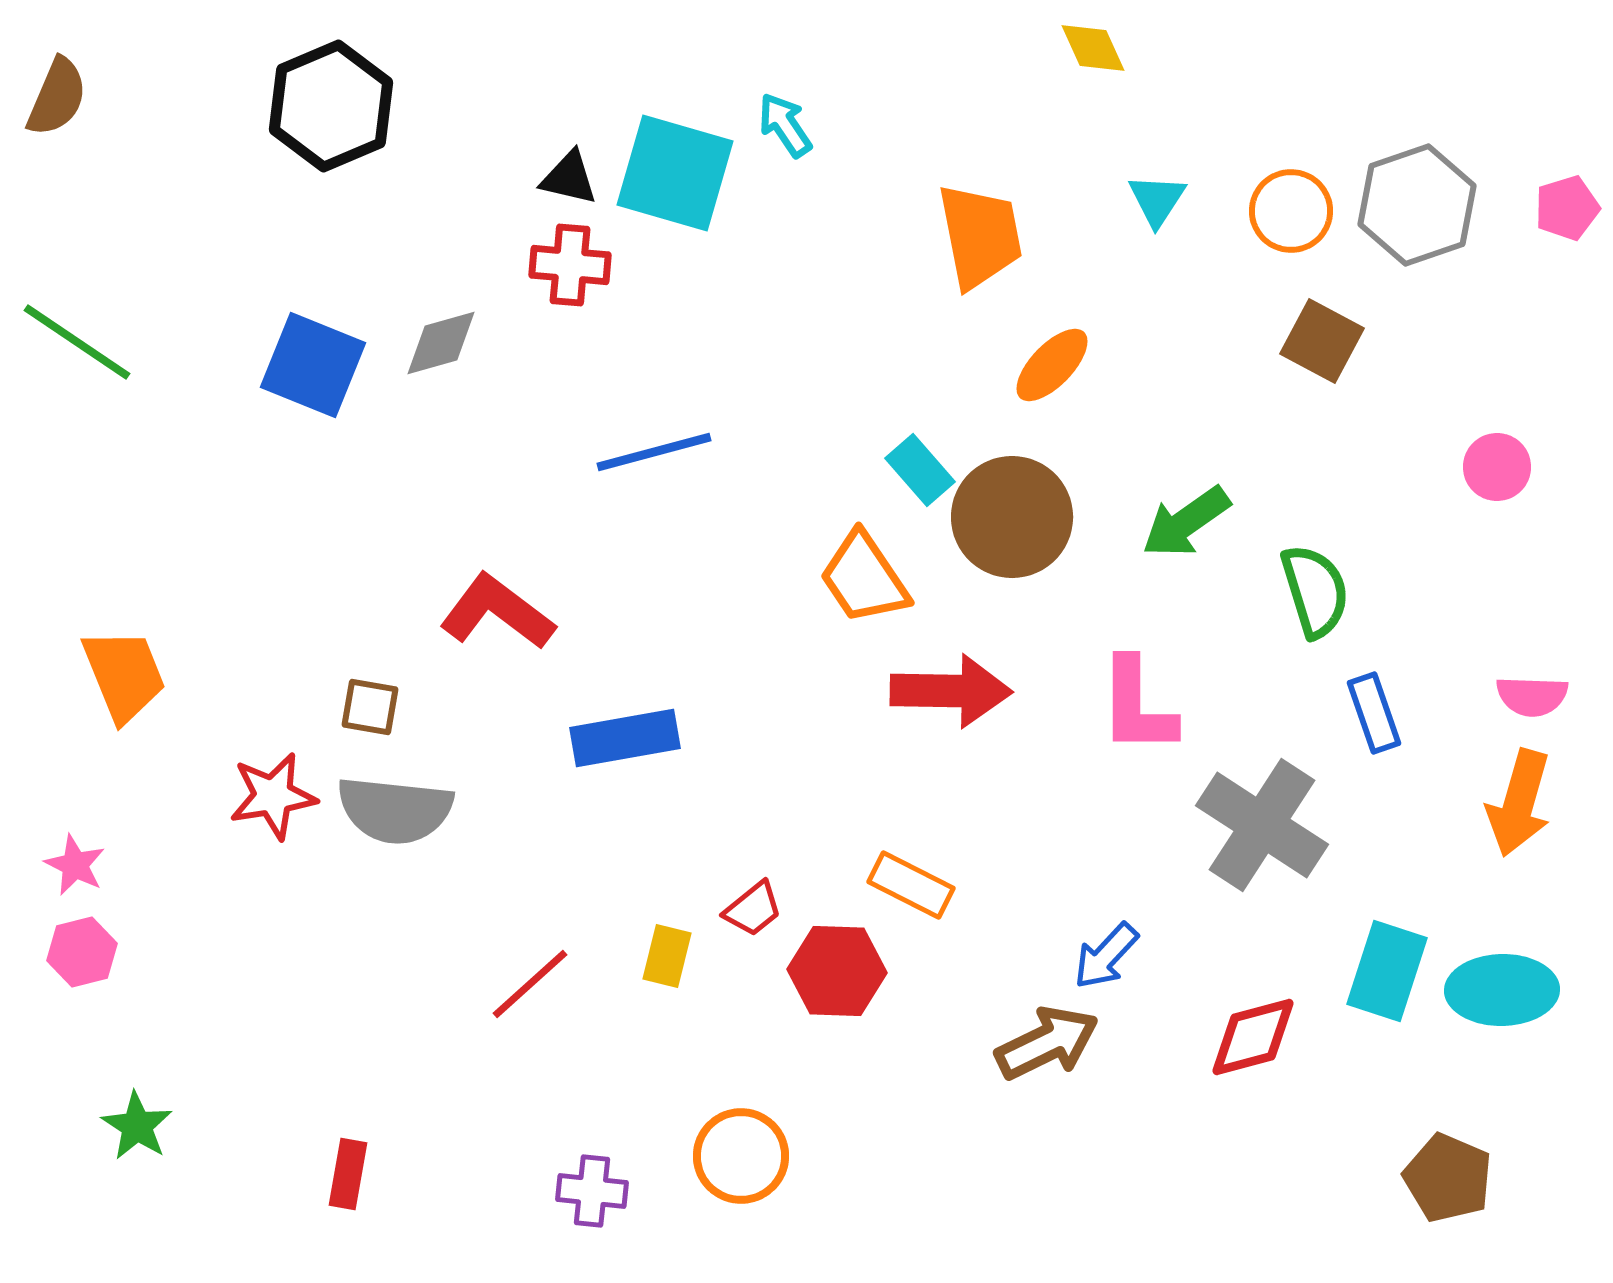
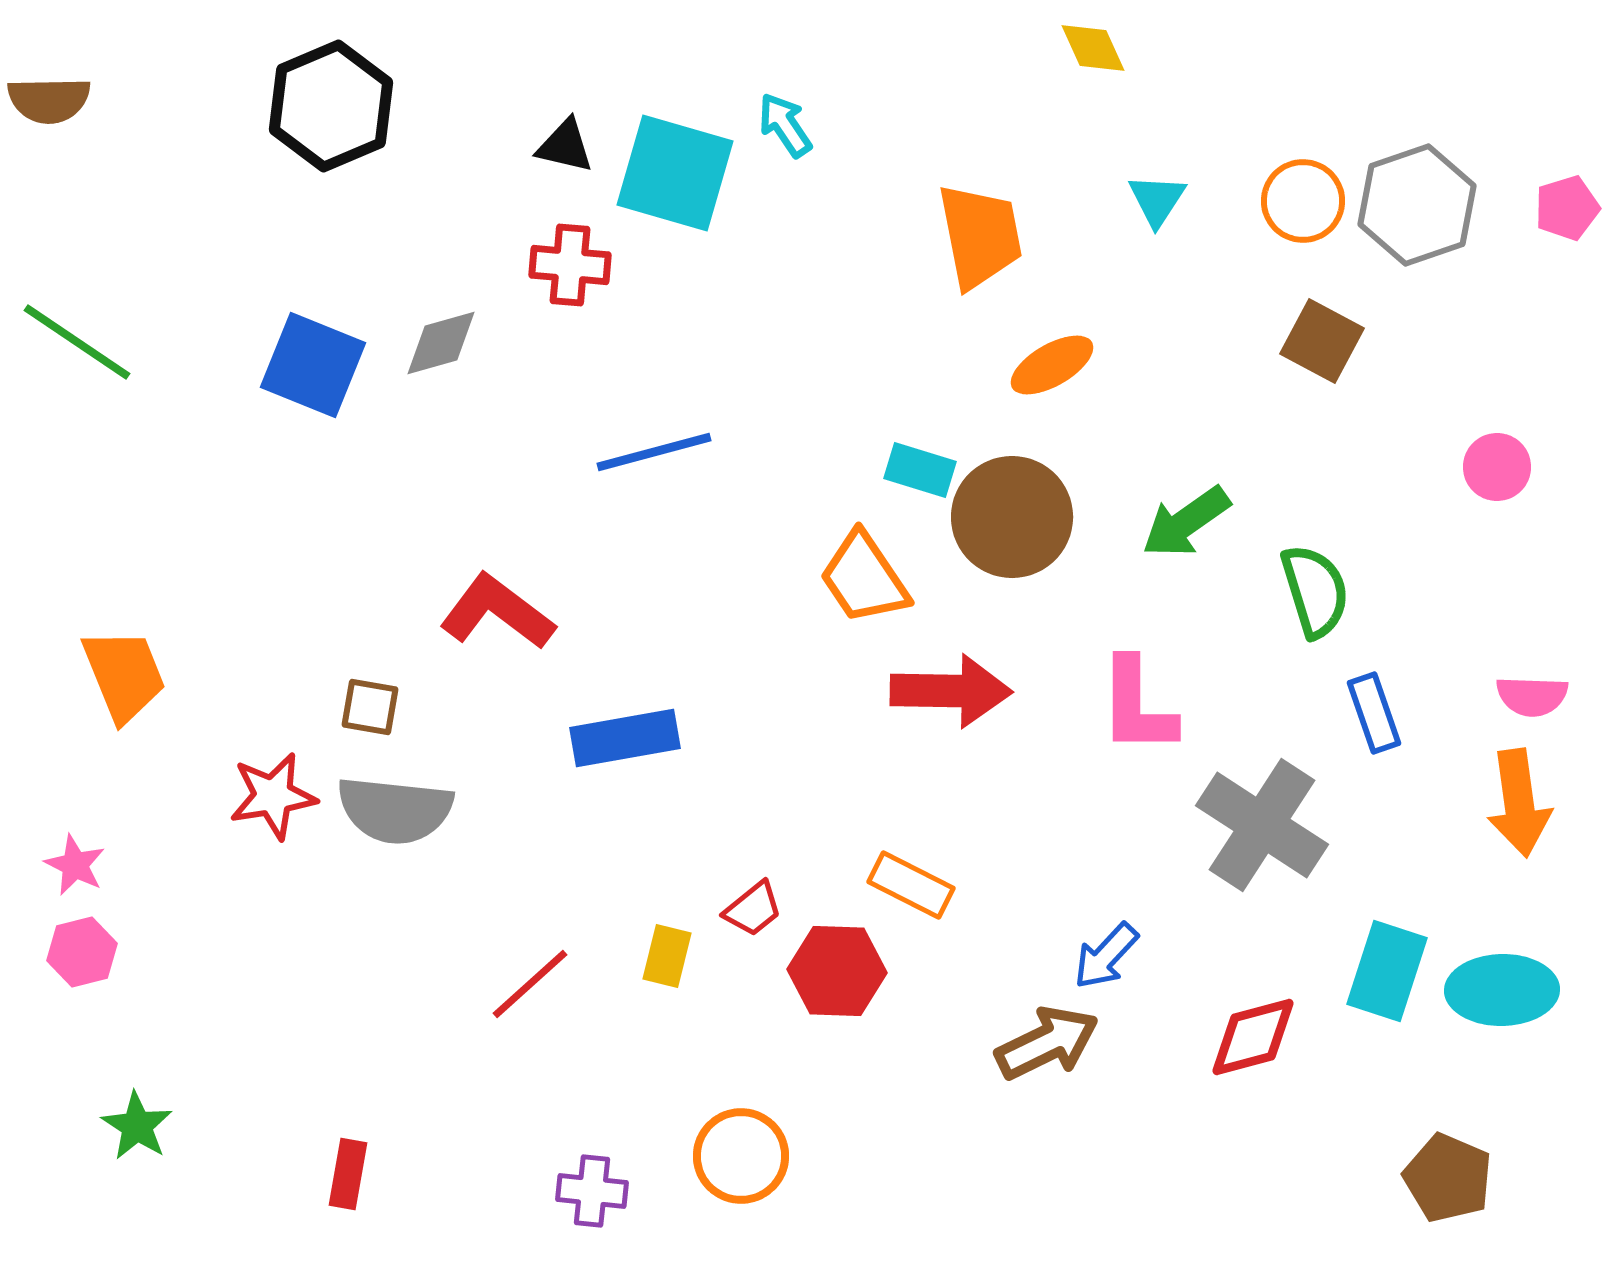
brown semicircle at (57, 97): moved 8 px left, 3 px down; rotated 66 degrees clockwise
black triangle at (569, 178): moved 4 px left, 32 px up
orange circle at (1291, 211): moved 12 px right, 10 px up
orange ellipse at (1052, 365): rotated 16 degrees clockwise
cyan rectangle at (920, 470): rotated 32 degrees counterclockwise
orange arrow at (1519, 803): rotated 24 degrees counterclockwise
